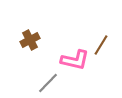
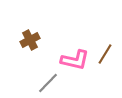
brown line: moved 4 px right, 9 px down
